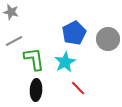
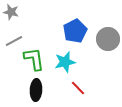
blue pentagon: moved 1 px right, 2 px up
cyan star: rotated 15 degrees clockwise
